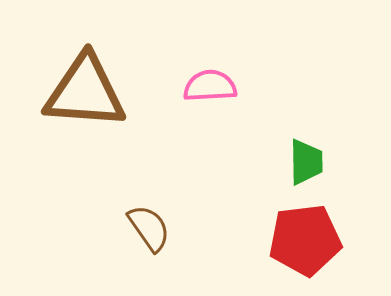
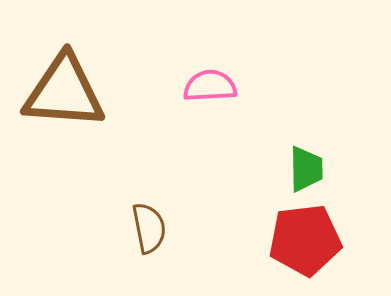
brown triangle: moved 21 px left
green trapezoid: moved 7 px down
brown semicircle: rotated 24 degrees clockwise
